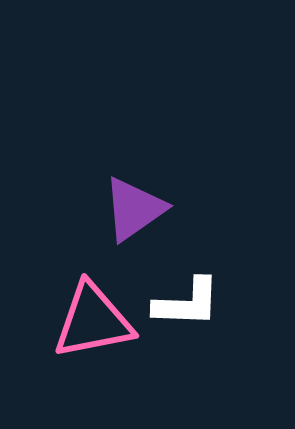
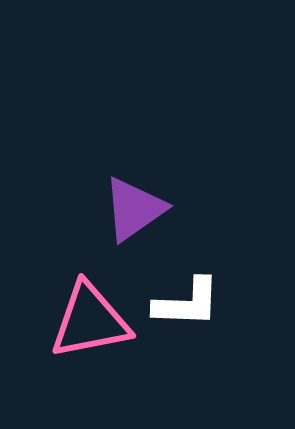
pink triangle: moved 3 px left
